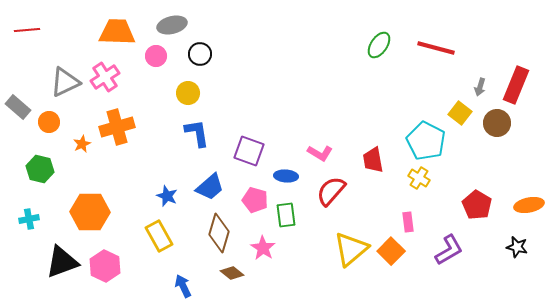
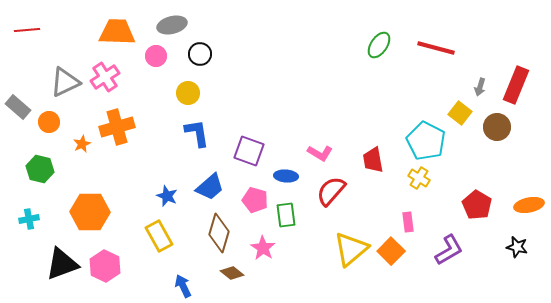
brown circle at (497, 123): moved 4 px down
black triangle at (62, 262): moved 2 px down
